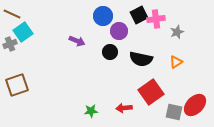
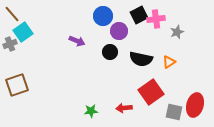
brown line: rotated 24 degrees clockwise
orange triangle: moved 7 px left
red ellipse: rotated 30 degrees counterclockwise
